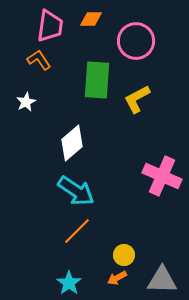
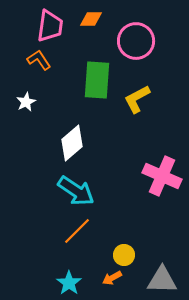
orange arrow: moved 5 px left
